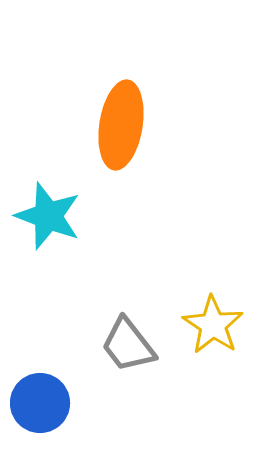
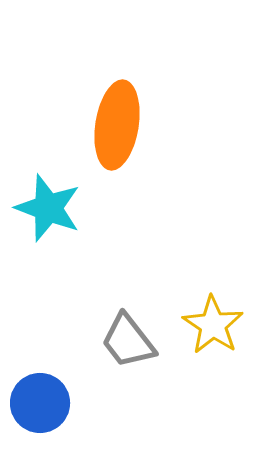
orange ellipse: moved 4 px left
cyan star: moved 8 px up
gray trapezoid: moved 4 px up
